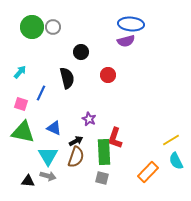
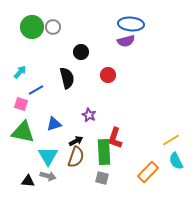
blue line: moved 5 px left, 3 px up; rotated 35 degrees clockwise
purple star: moved 4 px up
blue triangle: moved 4 px up; rotated 42 degrees counterclockwise
